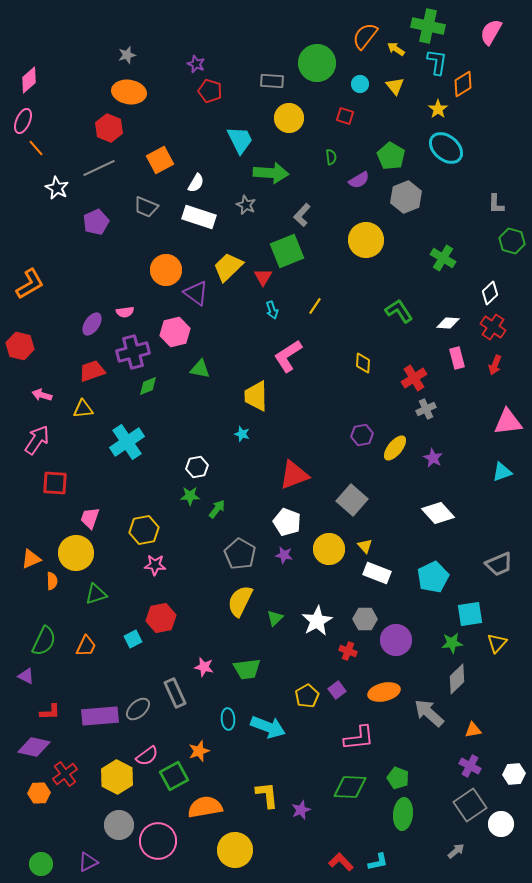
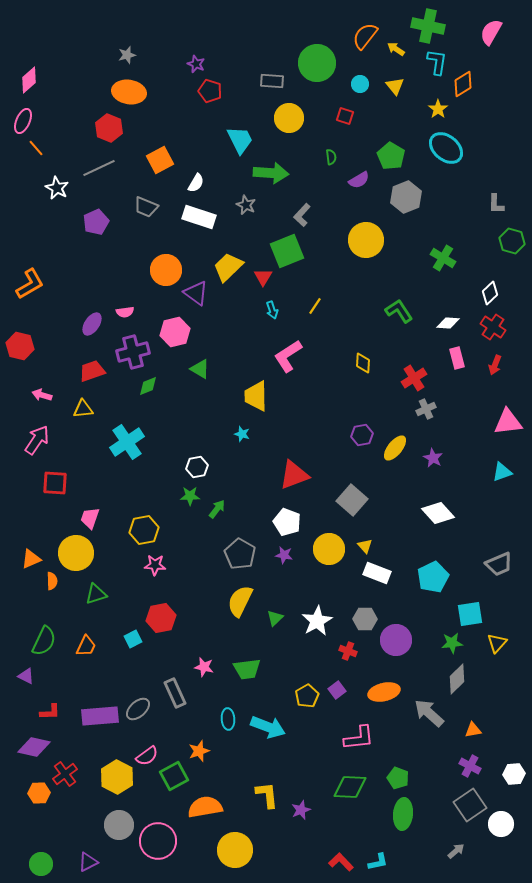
green triangle at (200, 369): rotated 20 degrees clockwise
